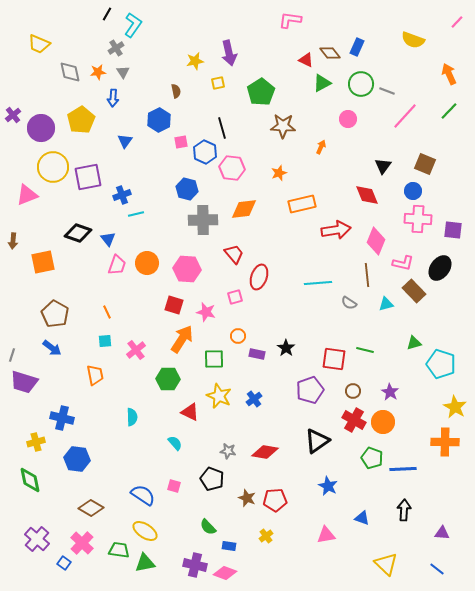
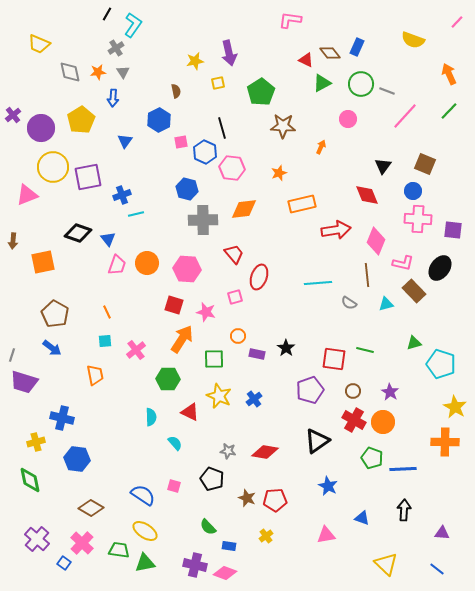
cyan semicircle at (132, 417): moved 19 px right
